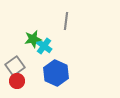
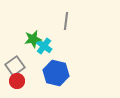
blue hexagon: rotated 10 degrees counterclockwise
